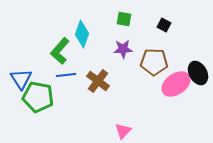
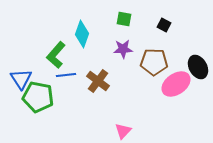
green L-shape: moved 4 px left, 4 px down
black ellipse: moved 6 px up
